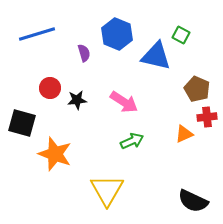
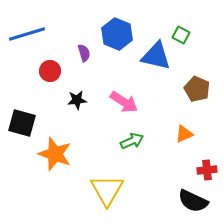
blue line: moved 10 px left
red circle: moved 17 px up
red cross: moved 53 px down
